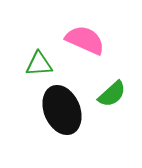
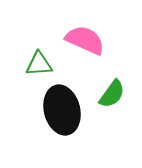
green semicircle: rotated 12 degrees counterclockwise
black ellipse: rotated 9 degrees clockwise
